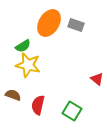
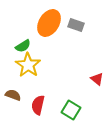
yellow star: rotated 20 degrees clockwise
green square: moved 1 px left, 1 px up
